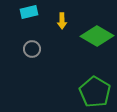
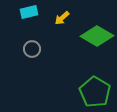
yellow arrow: moved 3 px up; rotated 49 degrees clockwise
